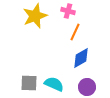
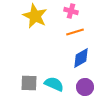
pink cross: moved 3 px right
yellow star: rotated 25 degrees counterclockwise
orange line: rotated 48 degrees clockwise
purple circle: moved 2 px left
